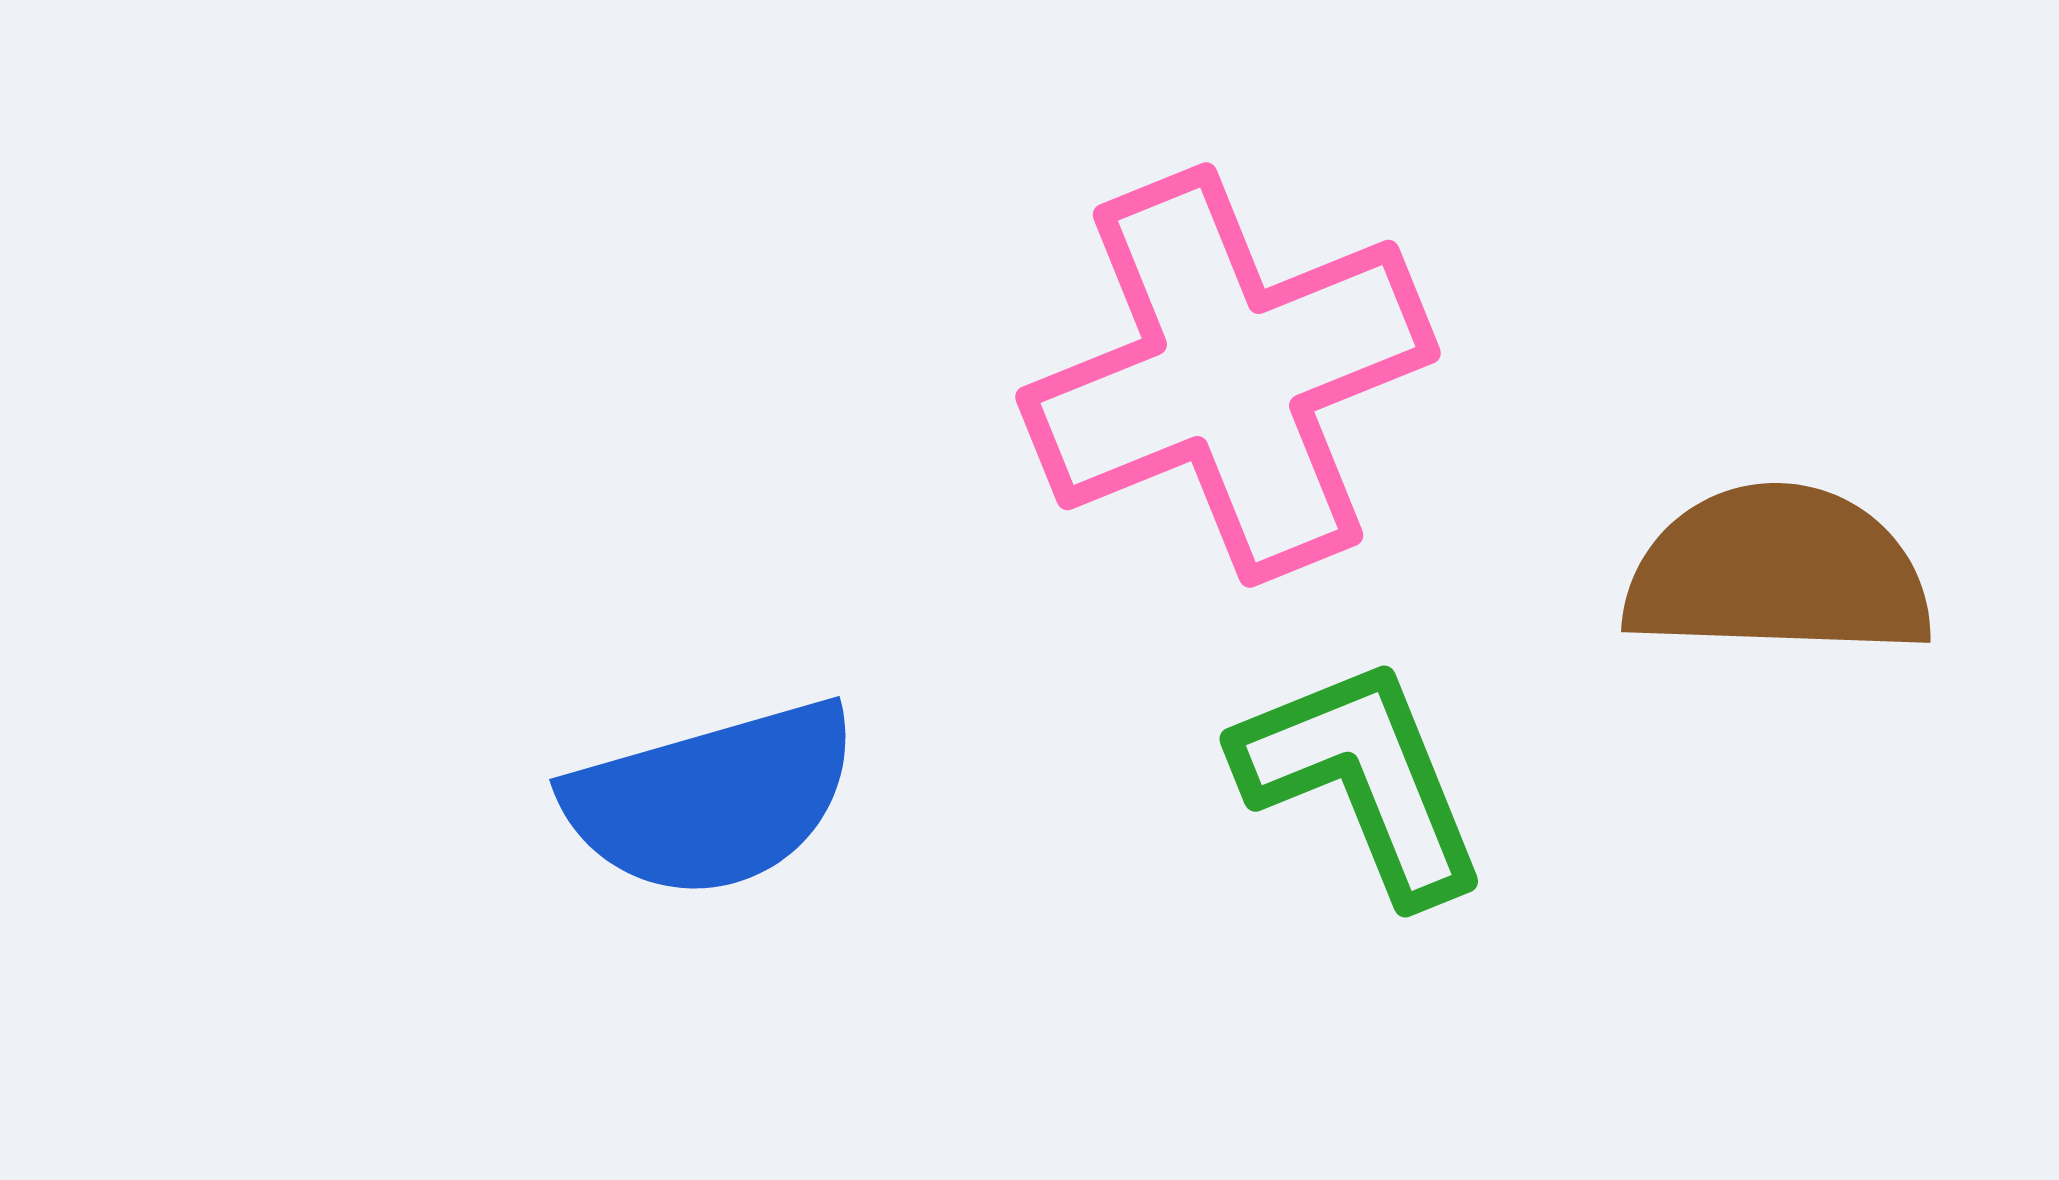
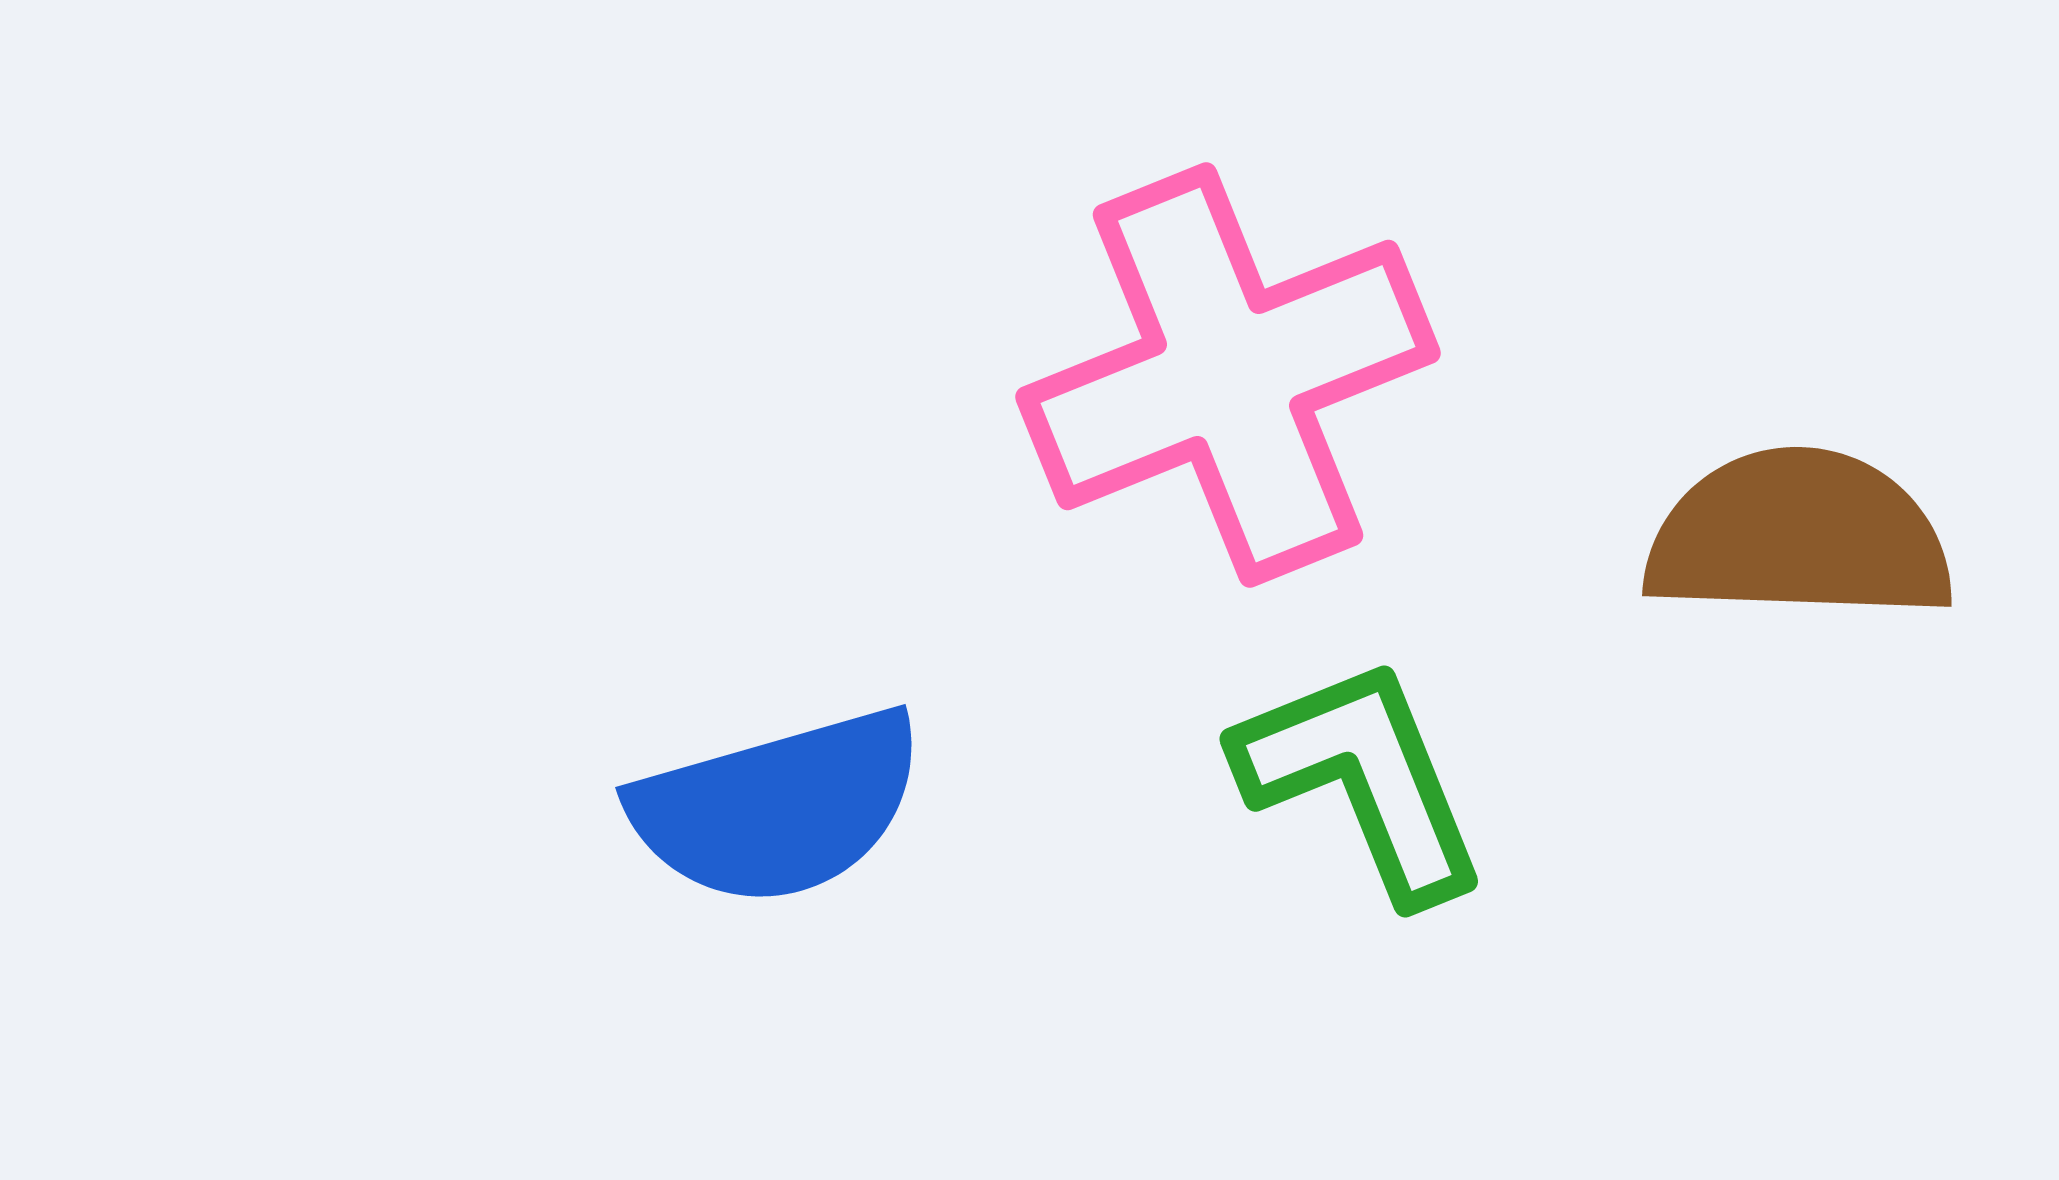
brown semicircle: moved 21 px right, 36 px up
blue semicircle: moved 66 px right, 8 px down
